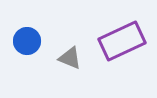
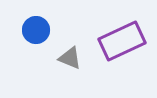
blue circle: moved 9 px right, 11 px up
